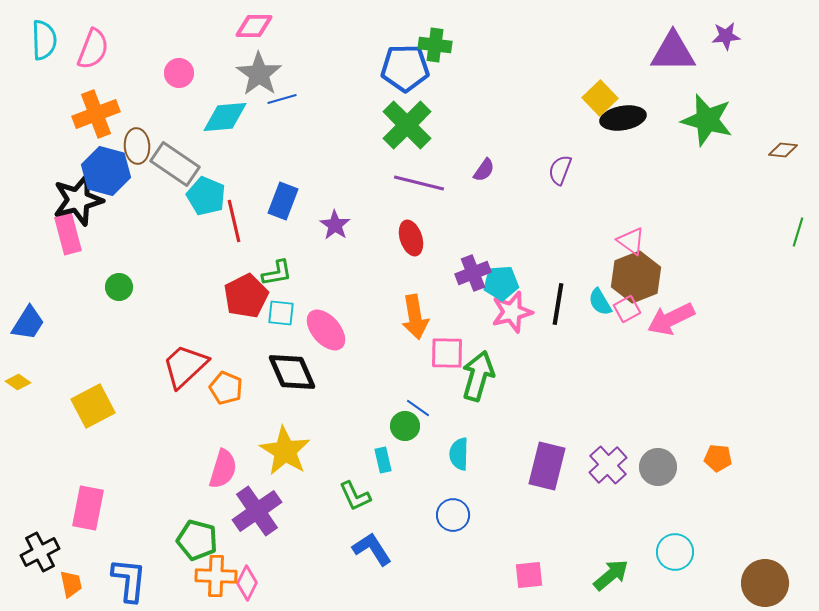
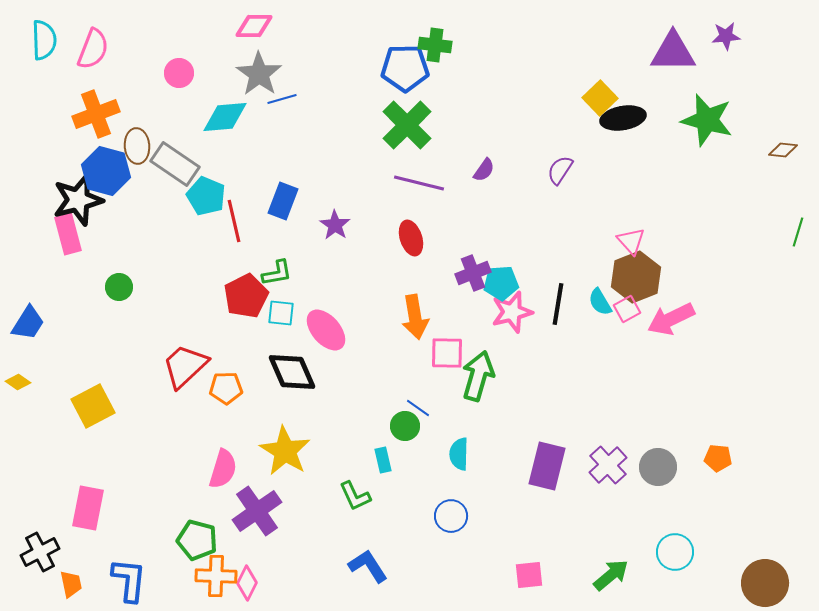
purple semicircle at (560, 170): rotated 12 degrees clockwise
pink triangle at (631, 241): rotated 12 degrees clockwise
orange pentagon at (226, 388): rotated 24 degrees counterclockwise
blue circle at (453, 515): moved 2 px left, 1 px down
blue L-shape at (372, 549): moved 4 px left, 17 px down
